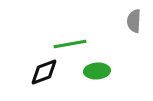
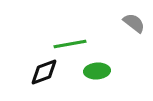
gray semicircle: moved 2 px down; rotated 125 degrees clockwise
